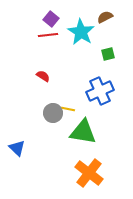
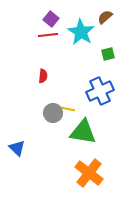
brown semicircle: rotated 14 degrees counterclockwise
red semicircle: rotated 64 degrees clockwise
